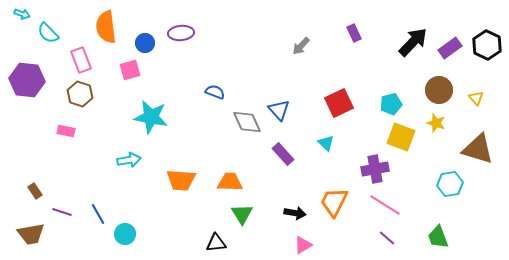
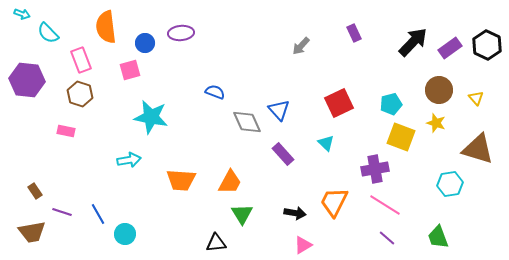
orange trapezoid at (230, 182): rotated 116 degrees clockwise
brown trapezoid at (31, 234): moved 1 px right, 2 px up
